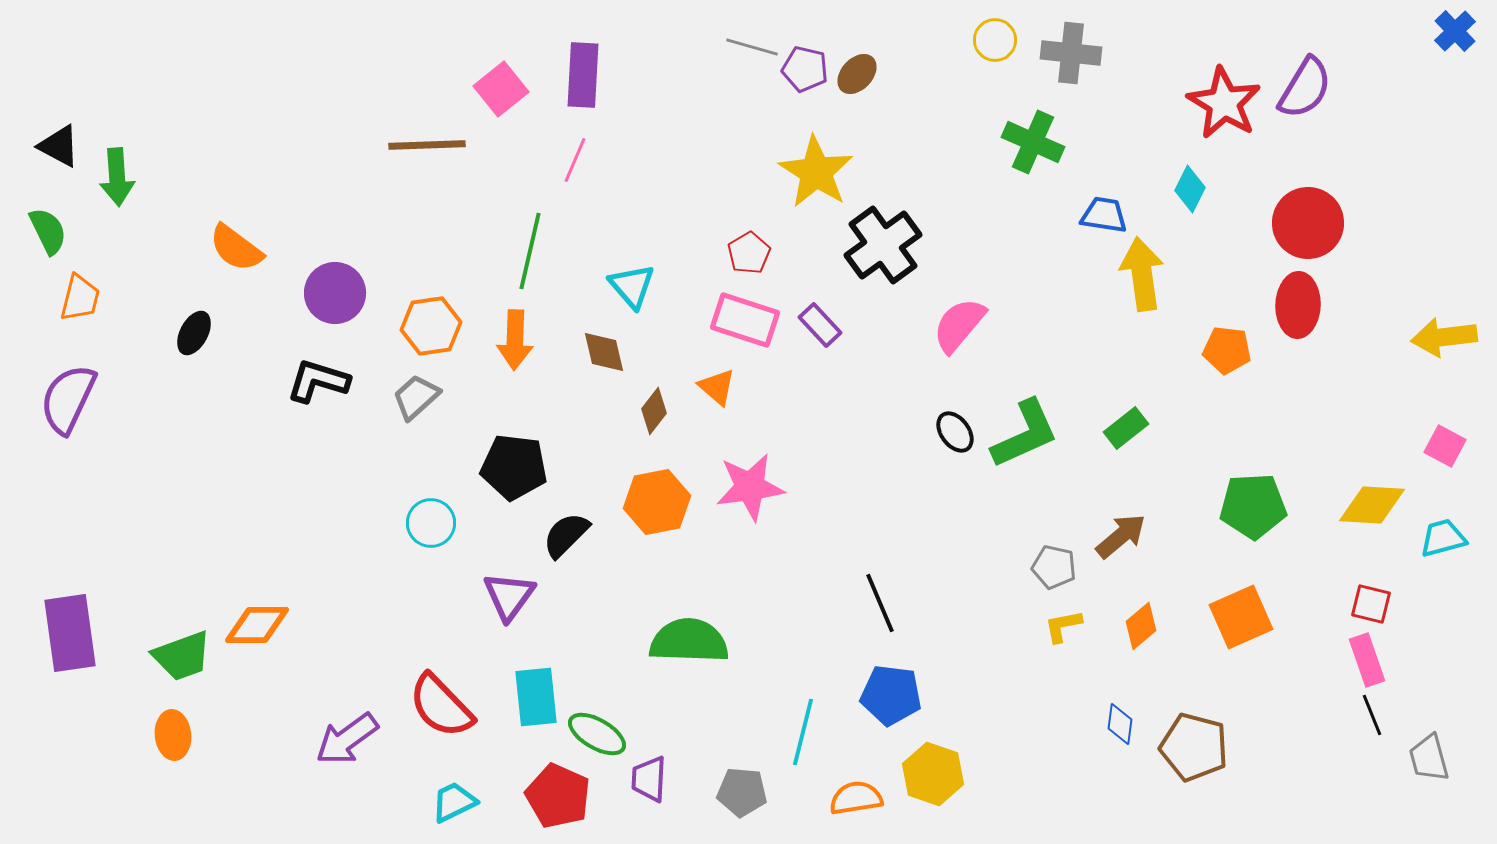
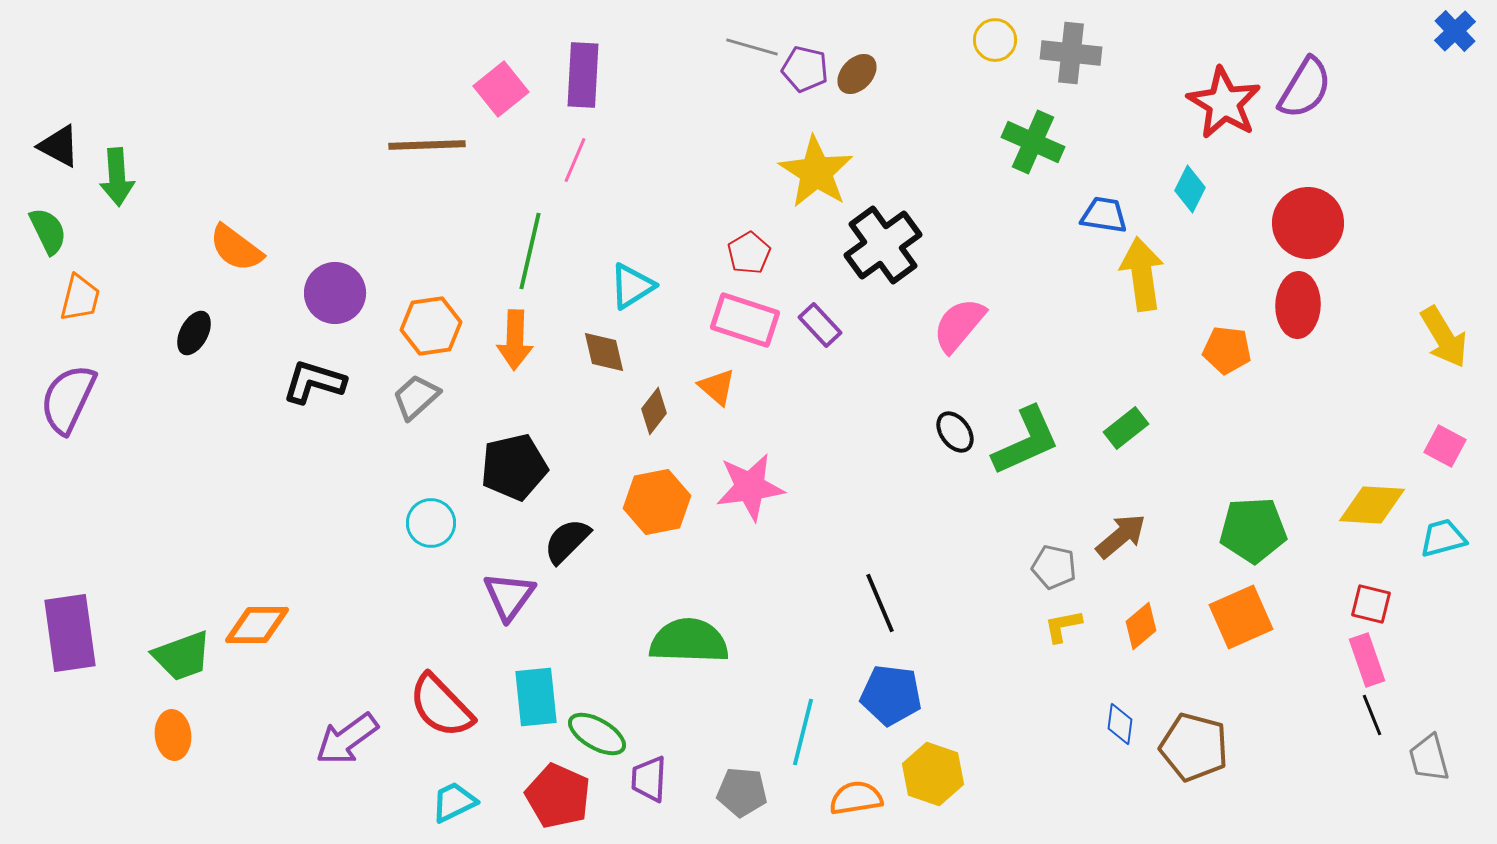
cyan triangle at (632, 286): rotated 39 degrees clockwise
yellow arrow at (1444, 337): rotated 114 degrees counterclockwise
black L-shape at (318, 381): moved 4 px left, 1 px down
green L-shape at (1025, 434): moved 1 px right, 7 px down
black pentagon at (514, 467): rotated 20 degrees counterclockwise
green pentagon at (1253, 506): moved 24 px down
black semicircle at (566, 535): moved 1 px right, 6 px down
